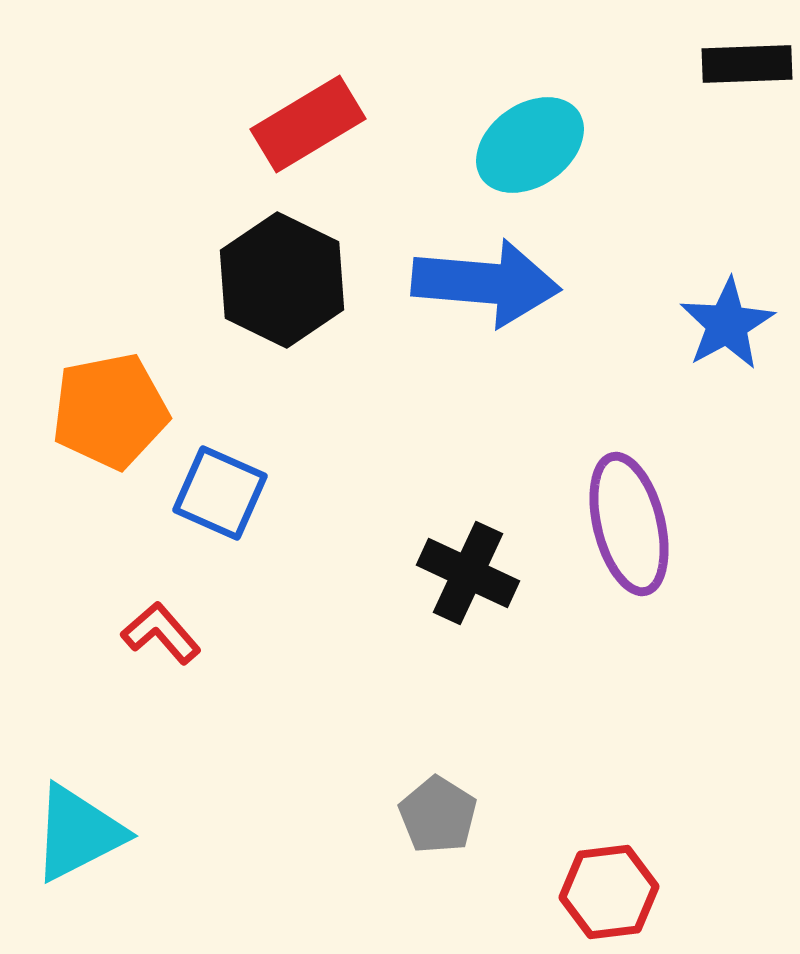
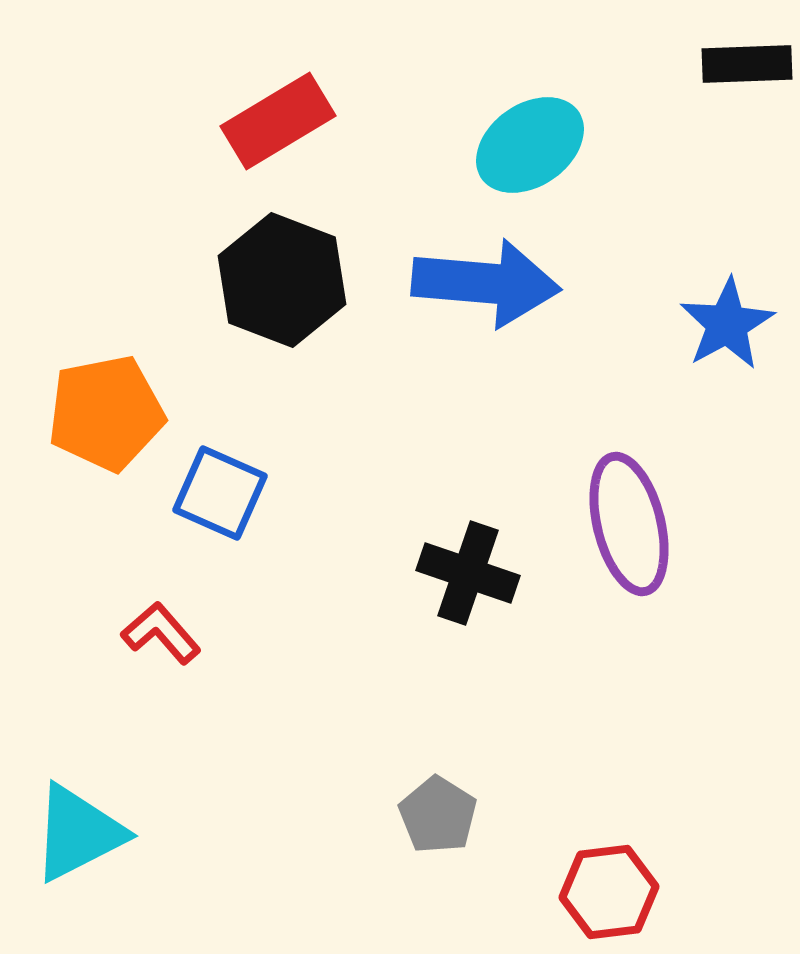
red rectangle: moved 30 px left, 3 px up
black hexagon: rotated 5 degrees counterclockwise
orange pentagon: moved 4 px left, 2 px down
black cross: rotated 6 degrees counterclockwise
